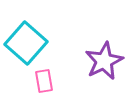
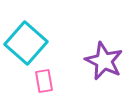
purple star: rotated 21 degrees counterclockwise
